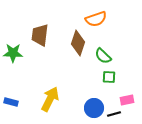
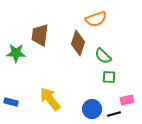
green star: moved 3 px right
yellow arrow: rotated 65 degrees counterclockwise
blue circle: moved 2 px left, 1 px down
